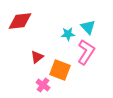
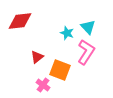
cyan star: moved 1 px left, 1 px up; rotated 24 degrees clockwise
